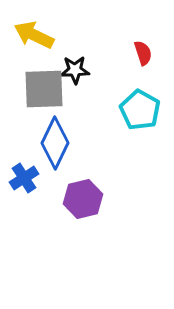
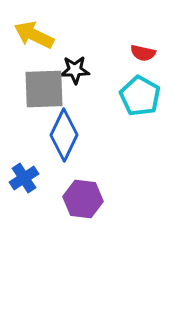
red semicircle: rotated 120 degrees clockwise
cyan pentagon: moved 14 px up
blue diamond: moved 9 px right, 8 px up
purple hexagon: rotated 21 degrees clockwise
